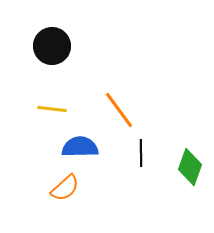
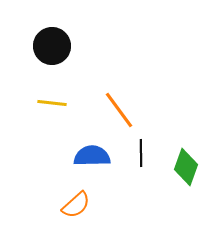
yellow line: moved 6 px up
blue semicircle: moved 12 px right, 9 px down
green diamond: moved 4 px left
orange semicircle: moved 11 px right, 17 px down
